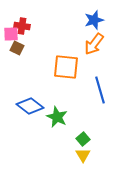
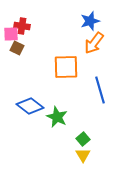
blue star: moved 4 px left, 1 px down
orange arrow: moved 1 px up
orange square: rotated 8 degrees counterclockwise
